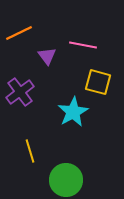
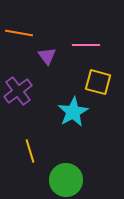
orange line: rotated 36 degrees clockwise
pink line: moved 3 px right; rotated 12 degrees counterclockwise
purple cross: moved 2 px left, 1 px up
